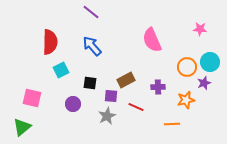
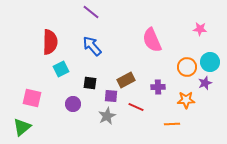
cyan square: moved 1 px up
purple star: moved 1 px right
orange star: rotated 12 degrees clockwise
